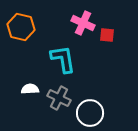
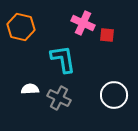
white circle: moved 24 px right, 18 px up
